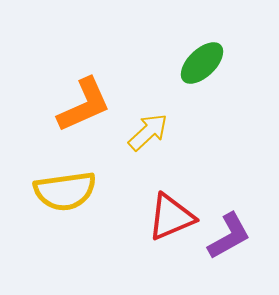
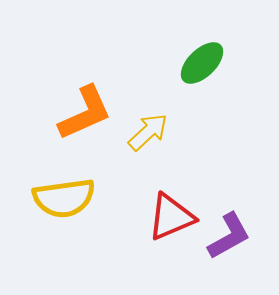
orange L-shape: moved 1 px right, 8 px down
yellow semicircle: moved 1 px left, 7 px down
